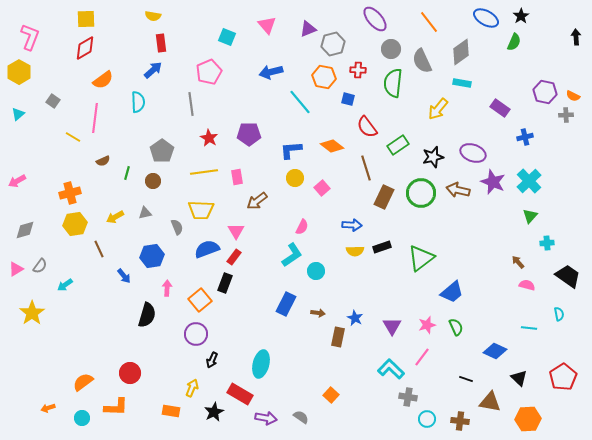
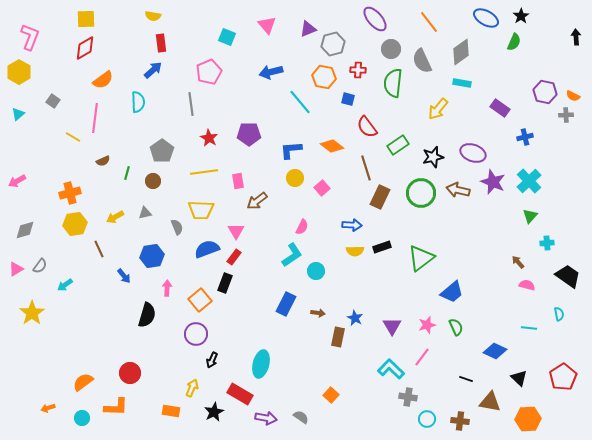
pink rectangle at (237, 177): moved 1 px right, 4 px down
brown rectangle at (384, 197): moved 4 px left
